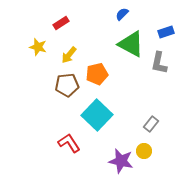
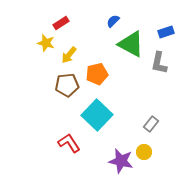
blue semicircle: moved 9 px left, 7 px down
yellow star: moved 8 px right, 4 px up
yellow circle: moved 1 px down
